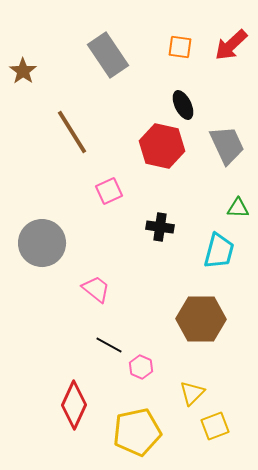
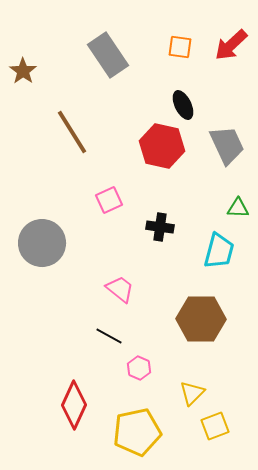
pink square: moved 9 px down
pink trapezoid: moved 24 px right
black line: moved 9 px up
pink hexagon: moved 2 px left, 1 px down
